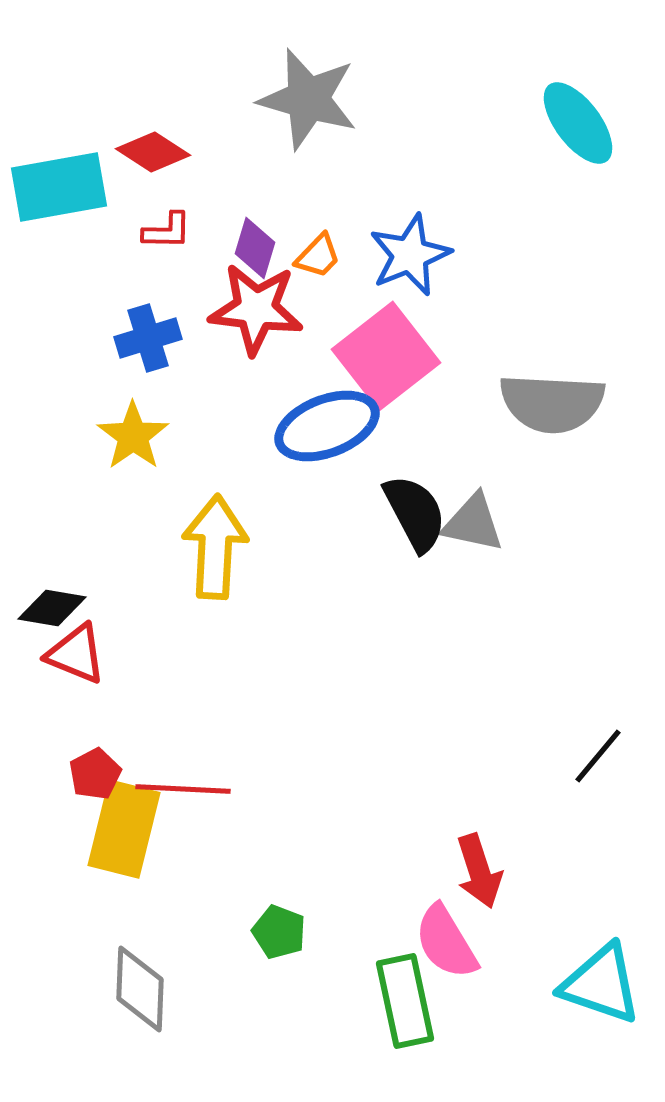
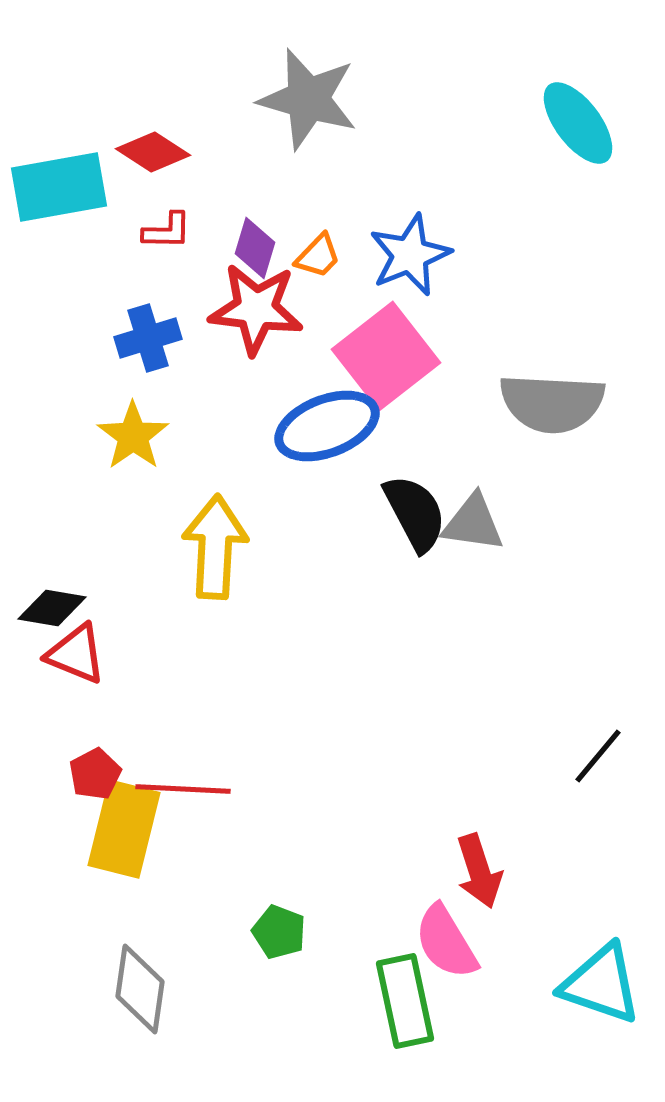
gray triangle: rotated 4 degrees counterclockwise
gray diamond: rotated 6 degrees clockwise
